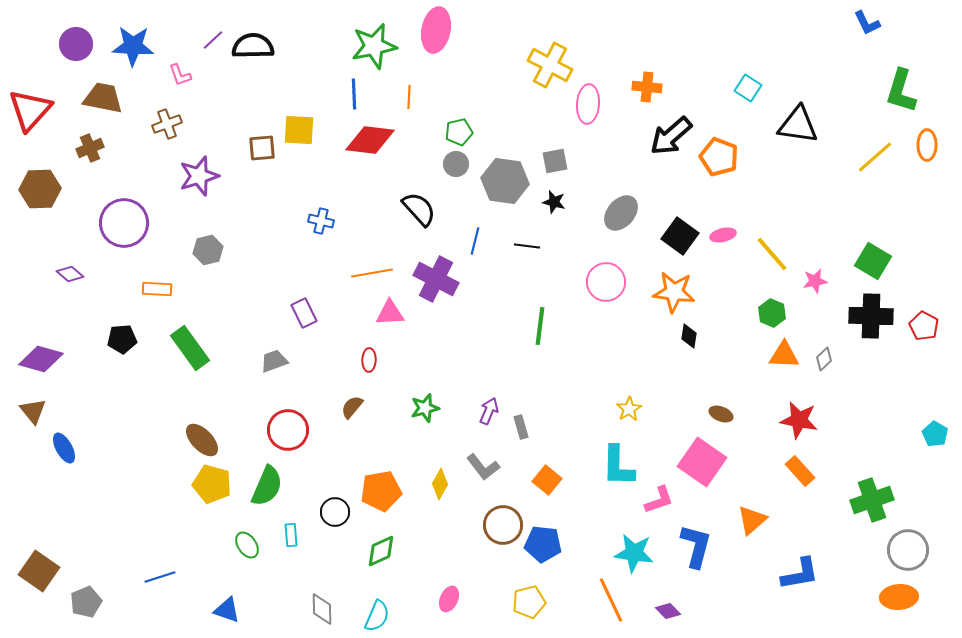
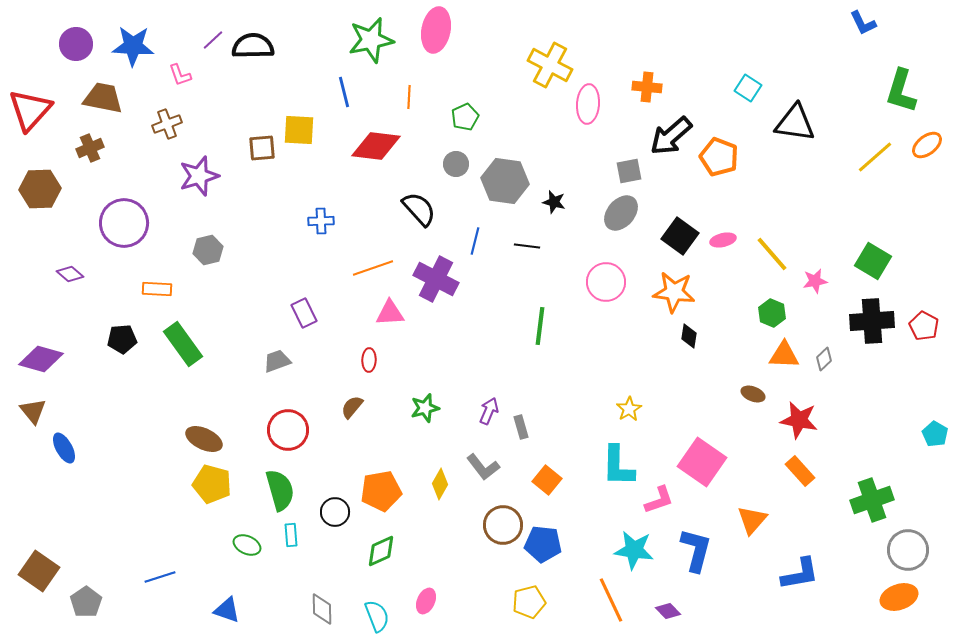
blue L-shape at (867, 23): moved 4 px left
green star at (374, 46): moved 3 px left, 6 px up
blue line at (354, 94): moved 10 px left, 2 px up; rotated 12 degrees counterclockwise
black triangle at (798, 125): moved 3 px left, 2 px up
green pentagon at (459, 132): moved 6 px right, 15 px up; rotated 12 degrees counterclockwise
red diamond at (370, 140): moved 6 px right, 6 px down
orange ellipse at (927, 145): rotated 52 degrees clockwise
gray square at (555, 161): moved 74 px right, 10 px down
blue cross at (321, 221): rotated 15 degrees counterclockwise
pink ellipse at (723, 235): moved 5 px down
orange line at (372, 273): moved 1 px right, 5 px up; rotated 9 degrees counterclockwise
black cross at (871, 316): moved 1 px right, 5 px down; rotated 6 degrees counterclockwise
green rectangle at (190, 348): moved 7 px left, 4 px up
gray trapezoid at (274, 361): moved 3 px right
brown ellipse at (721, 414): moved 32 px right, 20 px up
brown ellipse at (202, 440): moved 2 px right, 1 px up; rotated 21 degrees counterclockwise
green semicircle at (267, 486): moved 13 px right, 4 px down; rotated 39 degrees counterclockwise
orange triangle at (752, 520): rotated 8 degrees counterclockwise
green ellipse at (247, 545): rotated 32 degrees counterclockwise
blue L-shape at (696, 546): moved 4 px down
cyan star at (634, 553): moved 3 px up
orange ellipse at (899, 597): rotated 15 degrees counterclockwise
pink ellipse at (449, 599): moved 23 px left, 2 px down
gray pentagon at (86, 602): rotated 12 degrees counterclockwise
cyan semicircle at (377, 616): rotated 44 degrees counterclockwise
